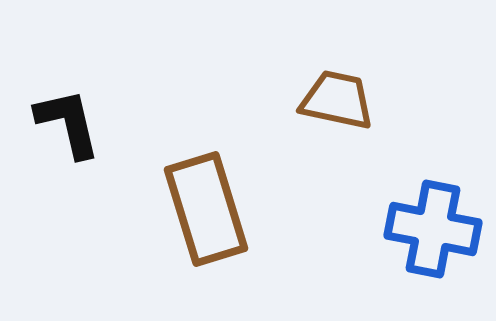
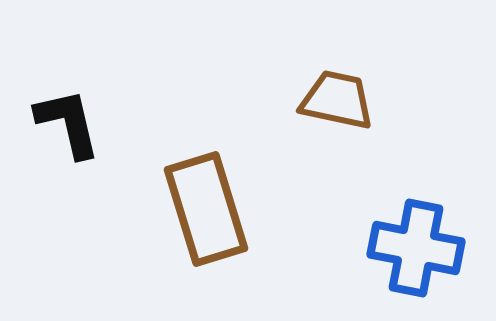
blue cross: moved 17 px left, 19 px down
